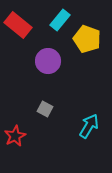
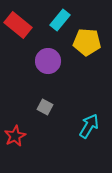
yellow pentagon: moved 3 px down; rotated 16 degrees counterclockwise
gray square: moved 2 px up
